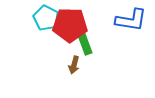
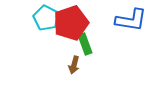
red pentagon: moved 1 px right, 2 px up; rotated 20 degrees counterclockwise
